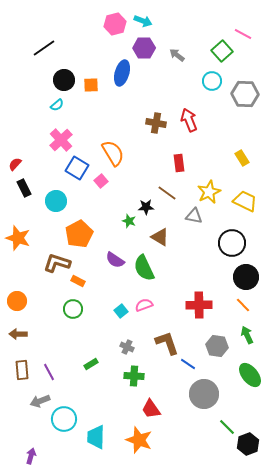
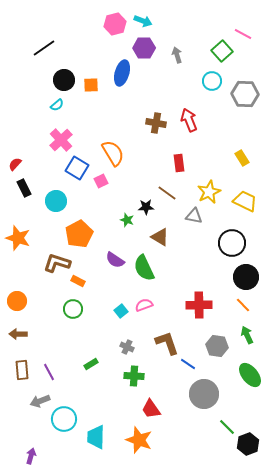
gray arrow at (177, 55): rotated 35 degrees clockwise
pink square at (101, 181): rotated 16 degrees clockwise
green star at (129, 221): moved 2 px left, 1 px up
